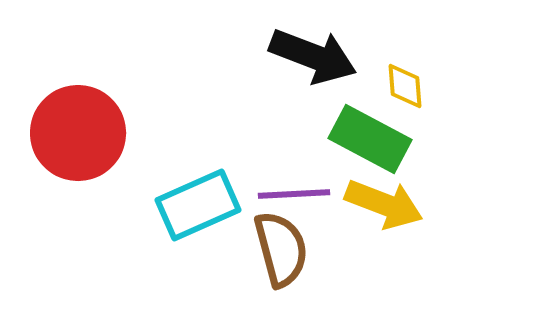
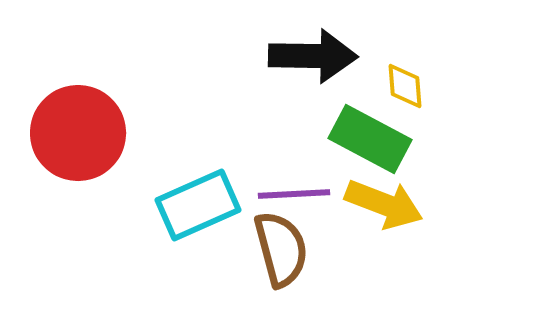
black arrow: rotated 20 degrees counterclockwise
